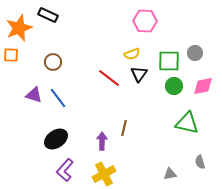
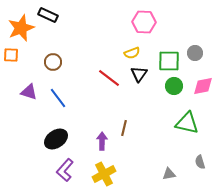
pink hexagon: moved 1 px left, 1 px down
orange star: moved 2 px right
yellow semicircle: moved 1 px up
purple triangle: moved 5 px left, 3 px up
gray triangle: moved 1 px left
